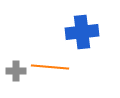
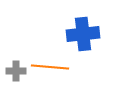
blue cross: moved 1 px right, 2 px down
